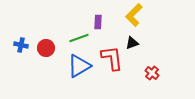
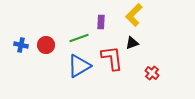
purple rectangle: moved 3 px right
red circle: moved 3 px up
